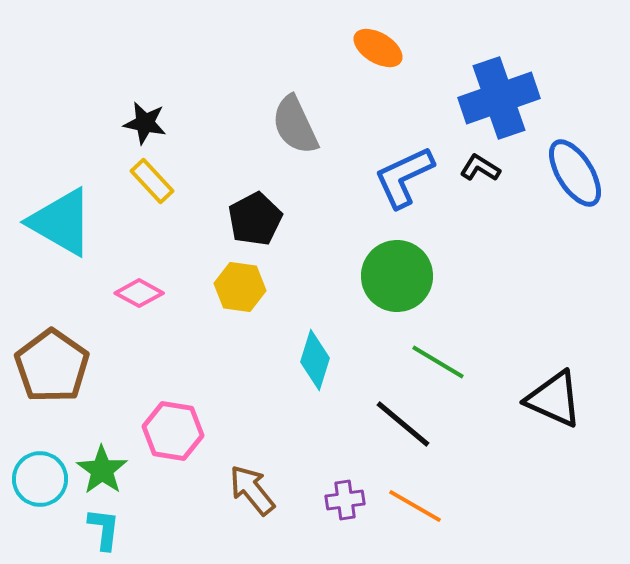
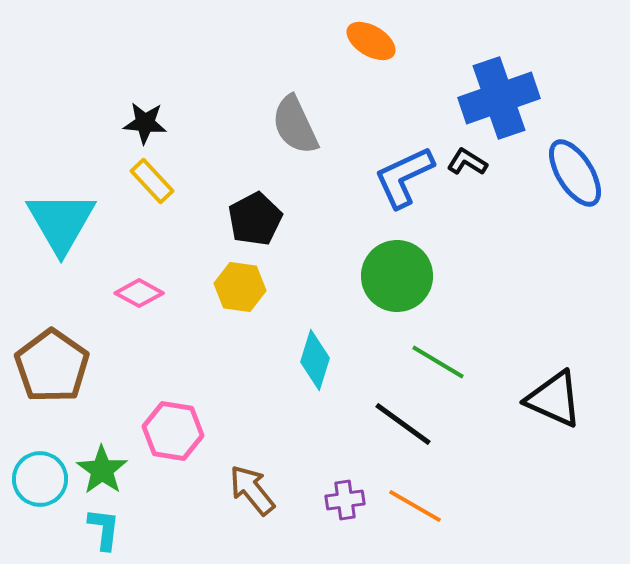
orange ellipse: moved 7 px left, 7 px up
black star: rotated 6 degrees counterclockwise
black L-shape: moved 13 px left, 6 px up
cyan triangle: rotated 30 degrees clockwise
black line: rotated 4 degrees counterclockwise
